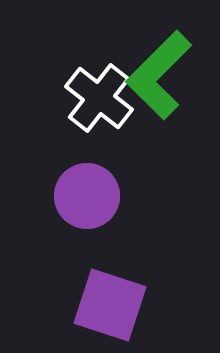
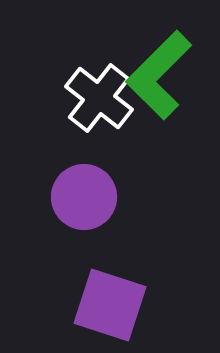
purple circle: moved 3 px left, 1 px down
